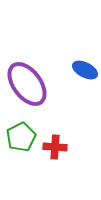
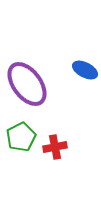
red cross: rotated 15 degrees counterclockwise
